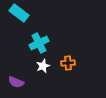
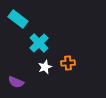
cyan rectangle: moved 1 px left, 6 px down
cyan cross: rotated 18 degrees counterclockwise
white star: moved 2 px right, 1 px down
